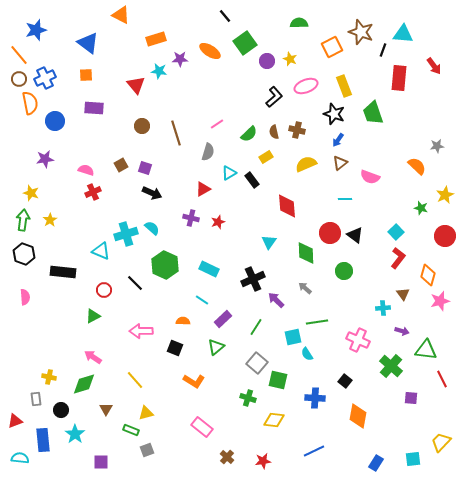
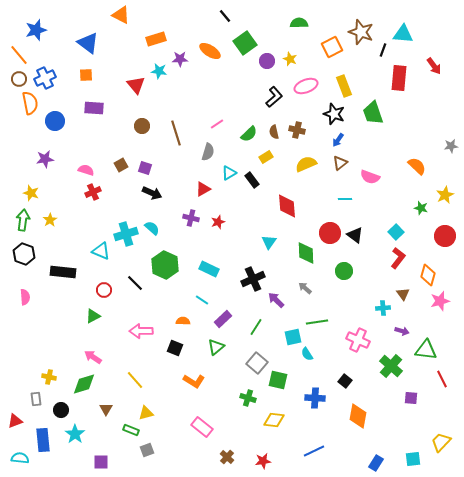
gray star at (437, 146): moved 14 px right
